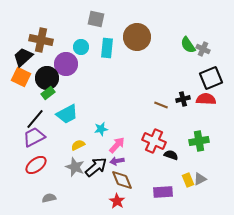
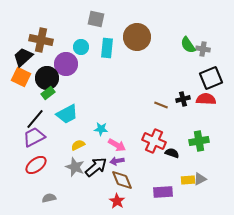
gray cross: rotated 16 degrees counterclockwise
cyan star: rotated 16 degrees clockwise
pink arrow: rotated 78 degrees clockwise
black semicircle: moved 1 px right, 2 px up
yellow rectangle: rotated 72 degrees counterclockwise
